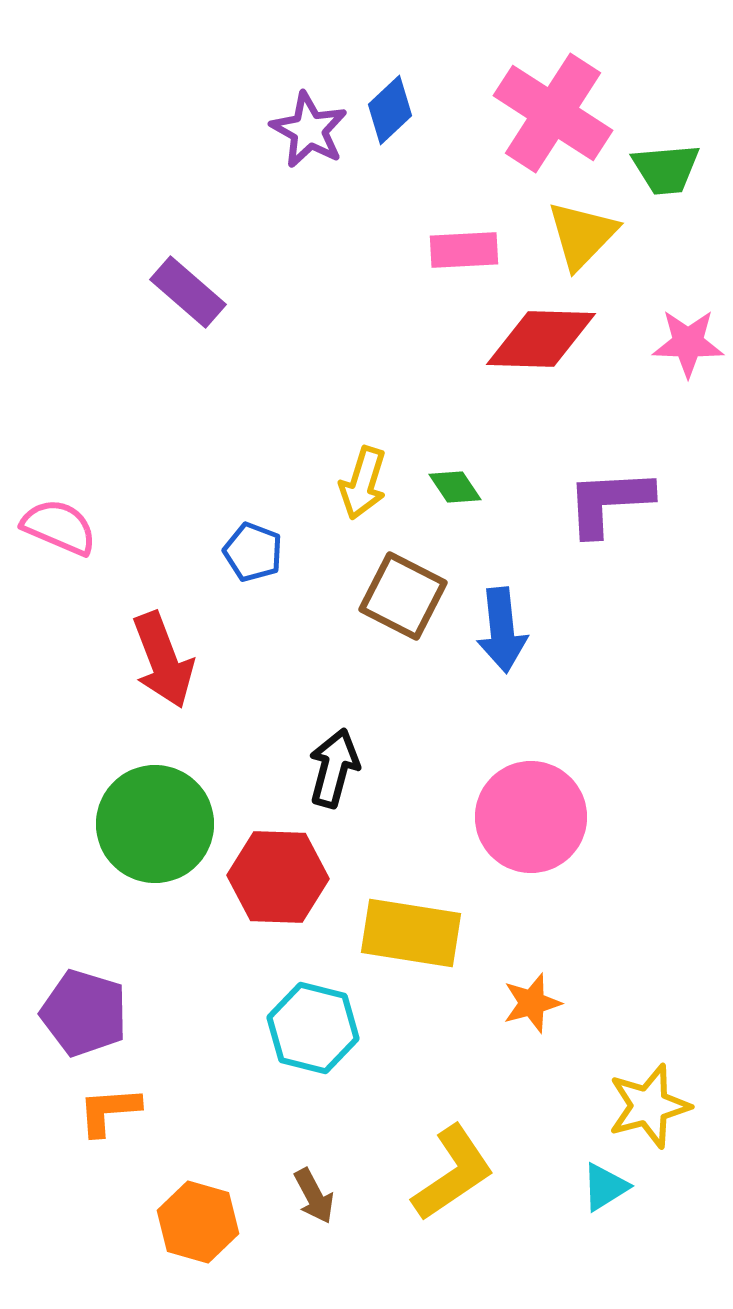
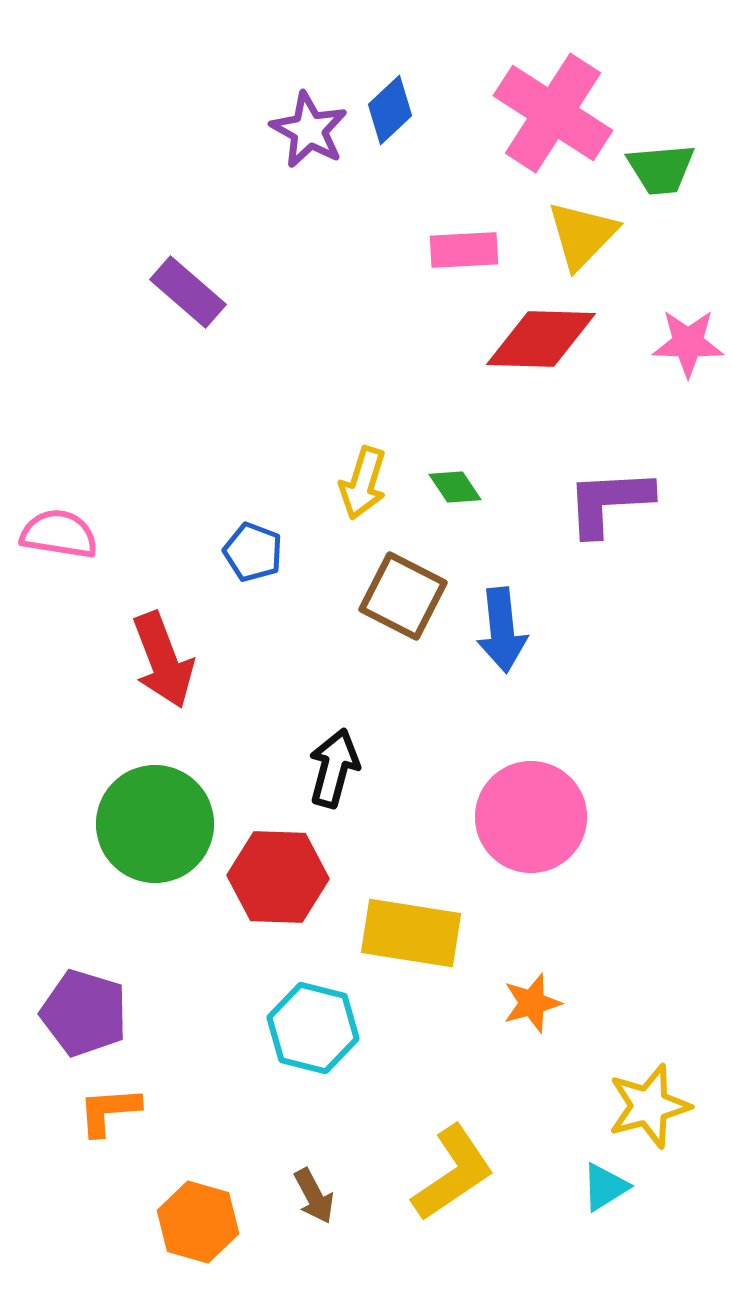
green trapezoid: moved 5 px left
pink semicircle: moved 7 px down; rotated 14 degrees counterclockwise
